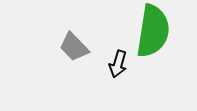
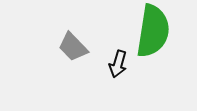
gray trapezoid: moved 1 px left
